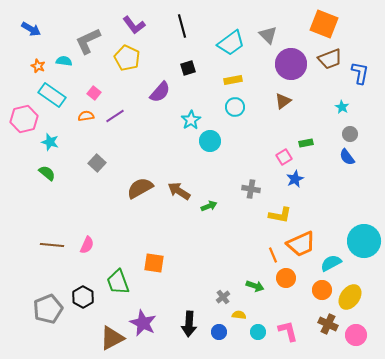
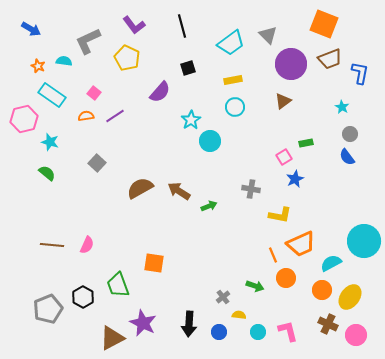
green trapezoid at (118, 282): moved 3 px down
